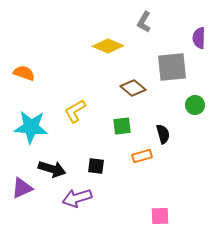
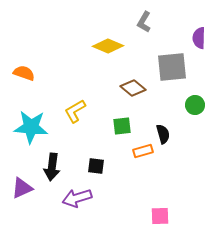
orange rectangle: moved 1 px right, 5 px up
black arrow: moved 2 px up; rotated 80 degrees clockwise
